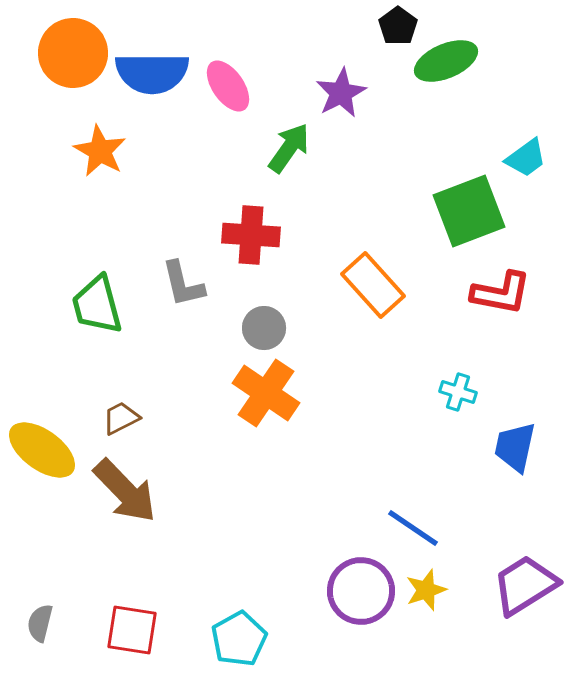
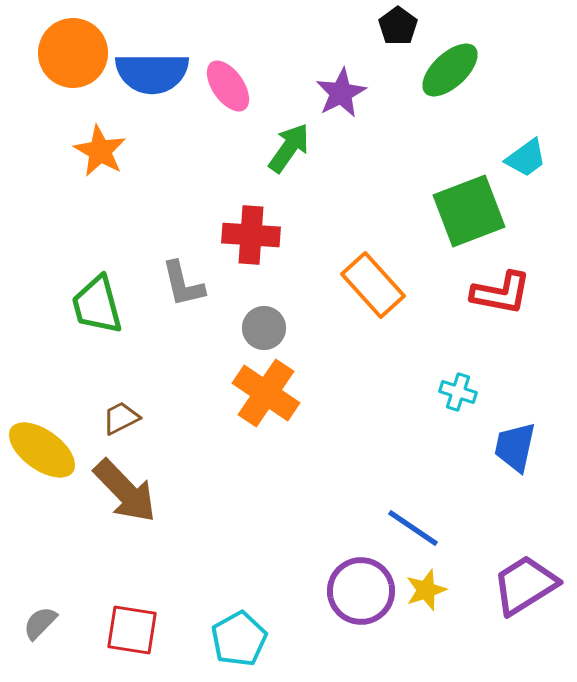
green ellipse: moved 4 px right, 9 px down; rotated 20 degrees counterclockwise
gray semicircle: rotated 30 degrees clockwise
